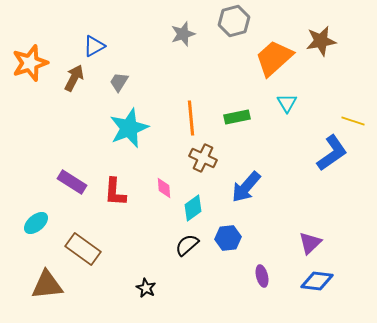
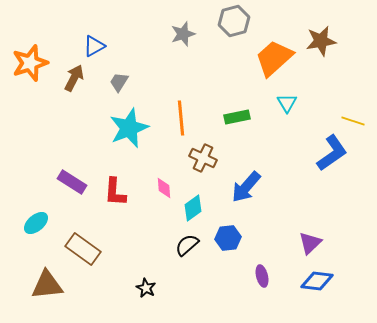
orange line: moved 10 px left
